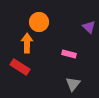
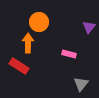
purple triangle: rotated 24 degrees clockwise
orange arrow: moved 1 px right
red rectangle: moved 1 px left, 1 px up
gray triangle: moved 8 px right
